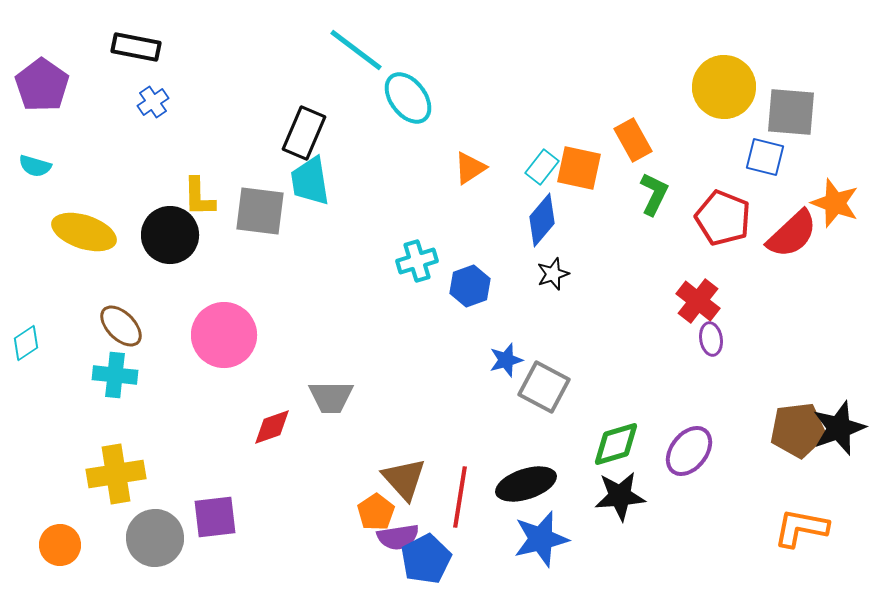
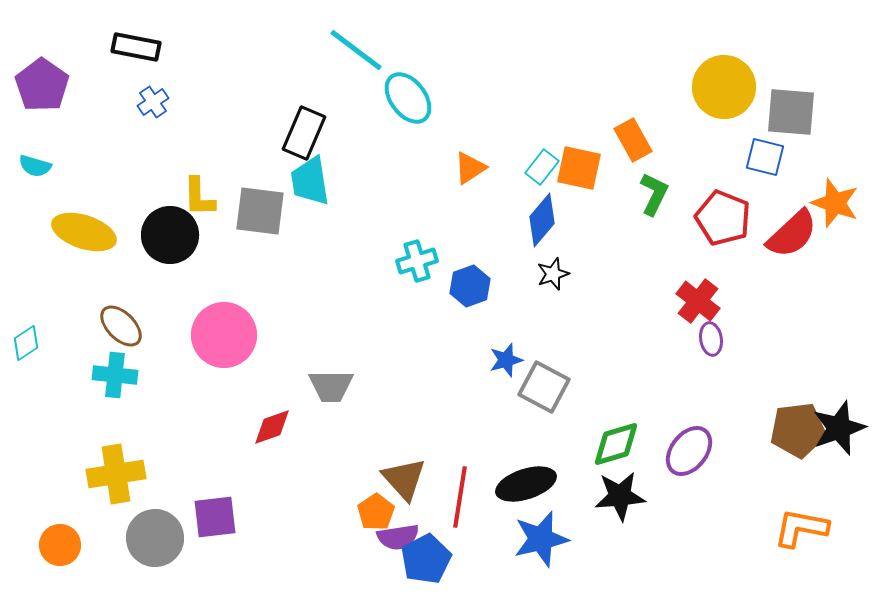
gray trapezoid at (331, 397): moved 11 px up
